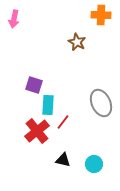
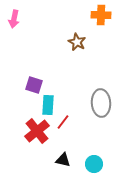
gray ellipse: rotated 20 degrees clockwise
